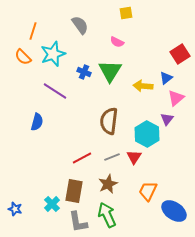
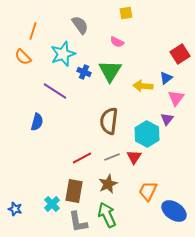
cyan star: moved 10 px right
pink triangle: rotated 12 degrees counterclockwise
